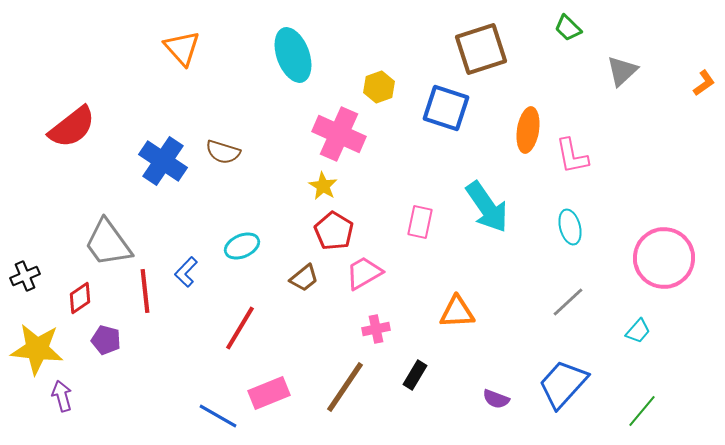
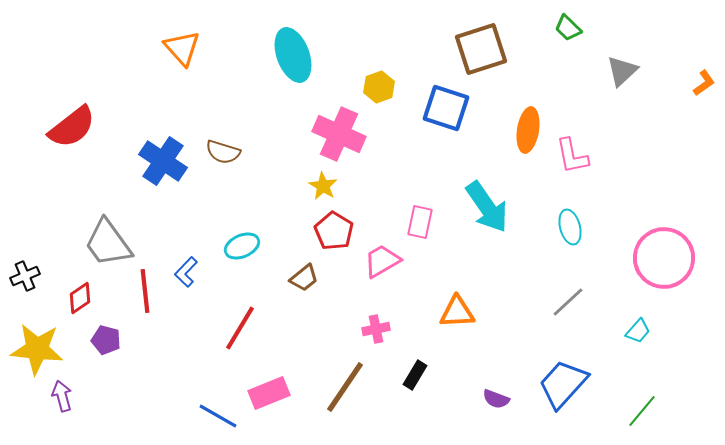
pink trapezoid at (364, 273): moved 18 px right, 12 px up
